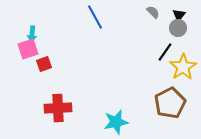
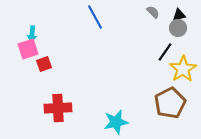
black triangle: rotated 40 degrees clockwise
yellow star: moved 2 px down
